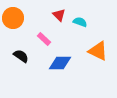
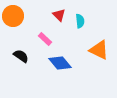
orange circle: moved 2 px up
cyan semicircle: moved 1 px up; rotated 64 degrees clockwise
pink rectangle: moved 1 px right
orange triangle: moved 1 px right, 1 px up
blue diamond: rotated 50 degrees clockwise
